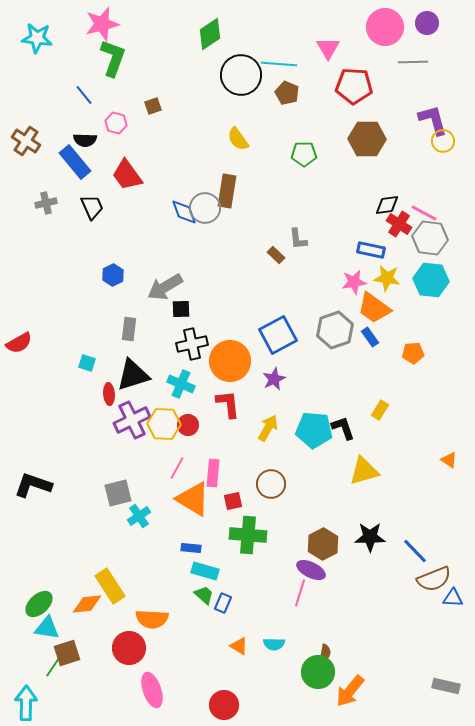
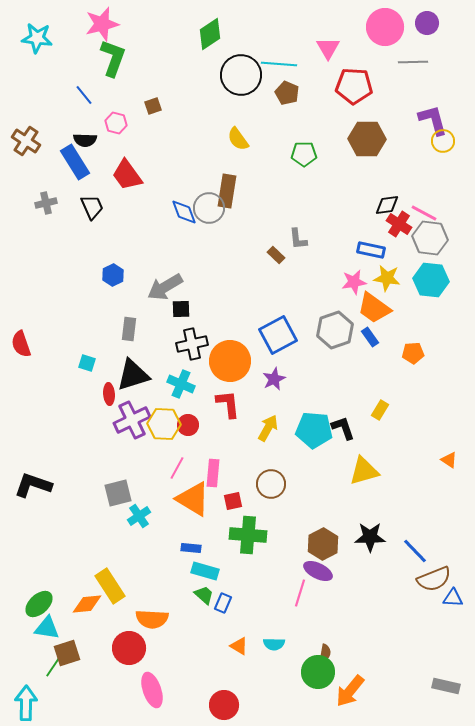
blue rectangle at (75, 162): rotated 8 degrees clockwise
gray circle at (205, 208): moved 4 px right
red semicircle at (19, 343): moved 2 px right, 1 px down; rotated 100 degrees clockwise
purple ellipse at (311, 570): moved 7 px right, 1 px down
